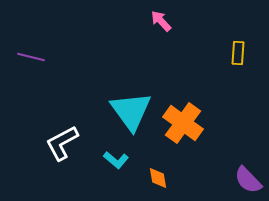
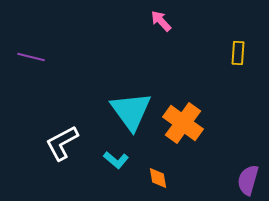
purple semicircle: rotated 60 degrees clockwise
